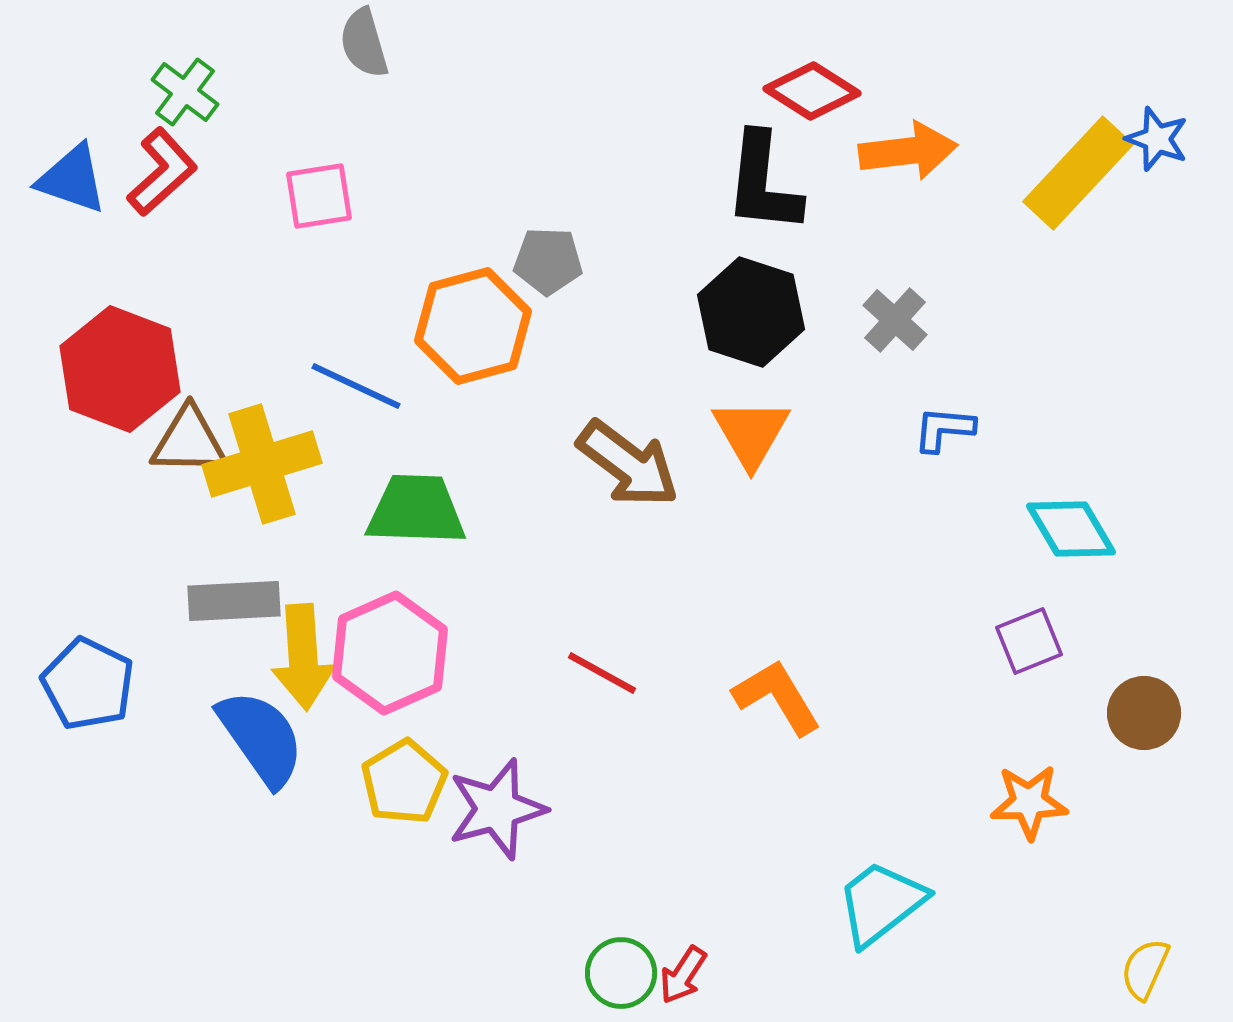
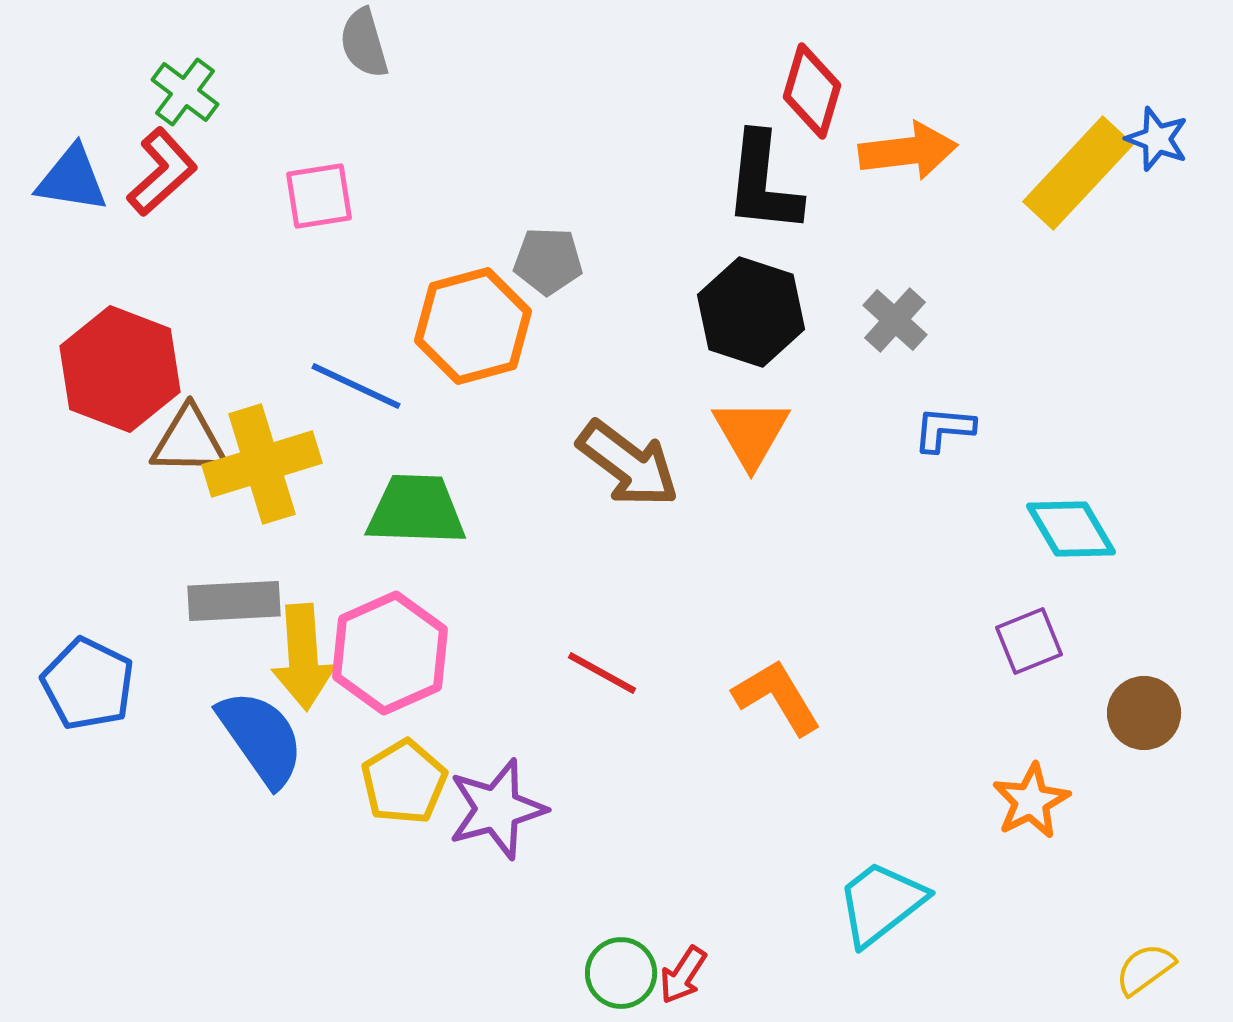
red diamond: rotated 74 degrees clockwise
blue triangle: rotated 10 degrees counterclockwise
orange star: moved 2 px right, 1 px up; rotated 26 degrees counterclockwise
yellow semicircle: rotated 30 degrees clockwise
